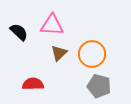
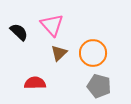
pink triangle: rotated 45 degrees clockwise
orange circle: moved 1 px right, 1 px up
red semicircle: moved 2 px right, 1 px up
